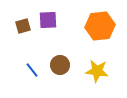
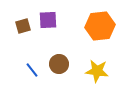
brown circle: moved 1 px left, 1 px up
